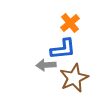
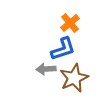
blue L-shape: rotated 12 degrees counterclockwise
gray arrow: moved 4 px down
